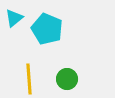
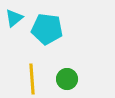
cyan pentagon: rotated 16 degrees counterclockwise
yellow line: moved 3 px right
